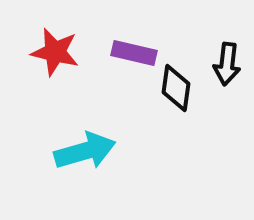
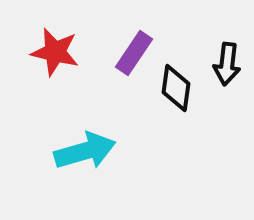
purple rectangle: rotated 69 degrees counterclockwise
